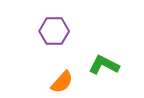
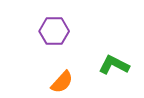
green L-shape: moved 10 px right
